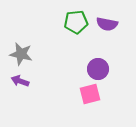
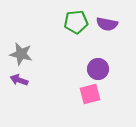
purple arrow: moved 1 px left, 1 px up
